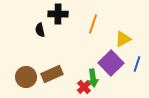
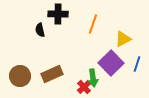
brown circle: moved 6 px left, 1 px up
